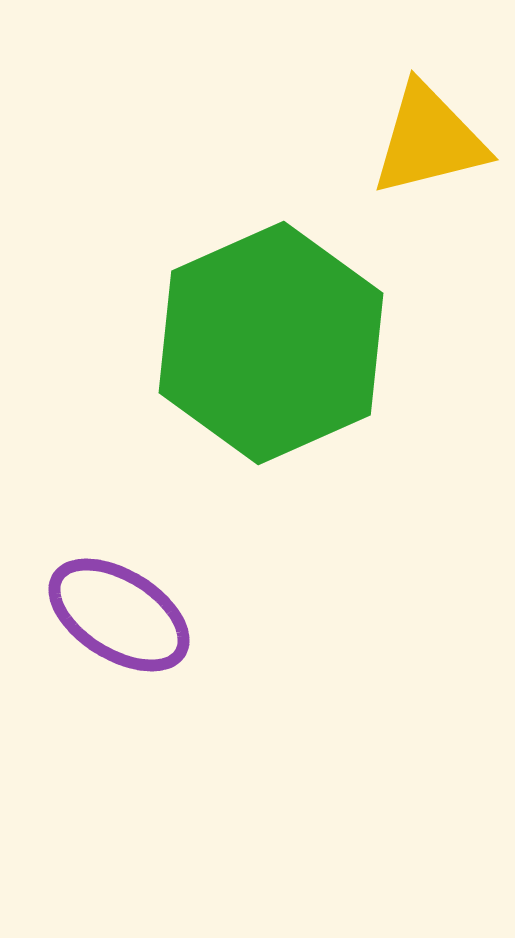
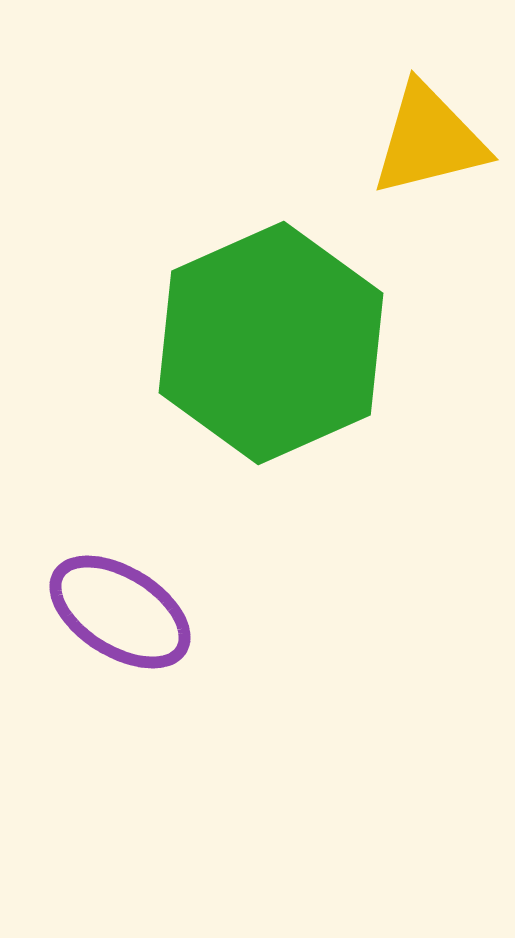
purple ellipse: moved 1 px right, 3 px up
